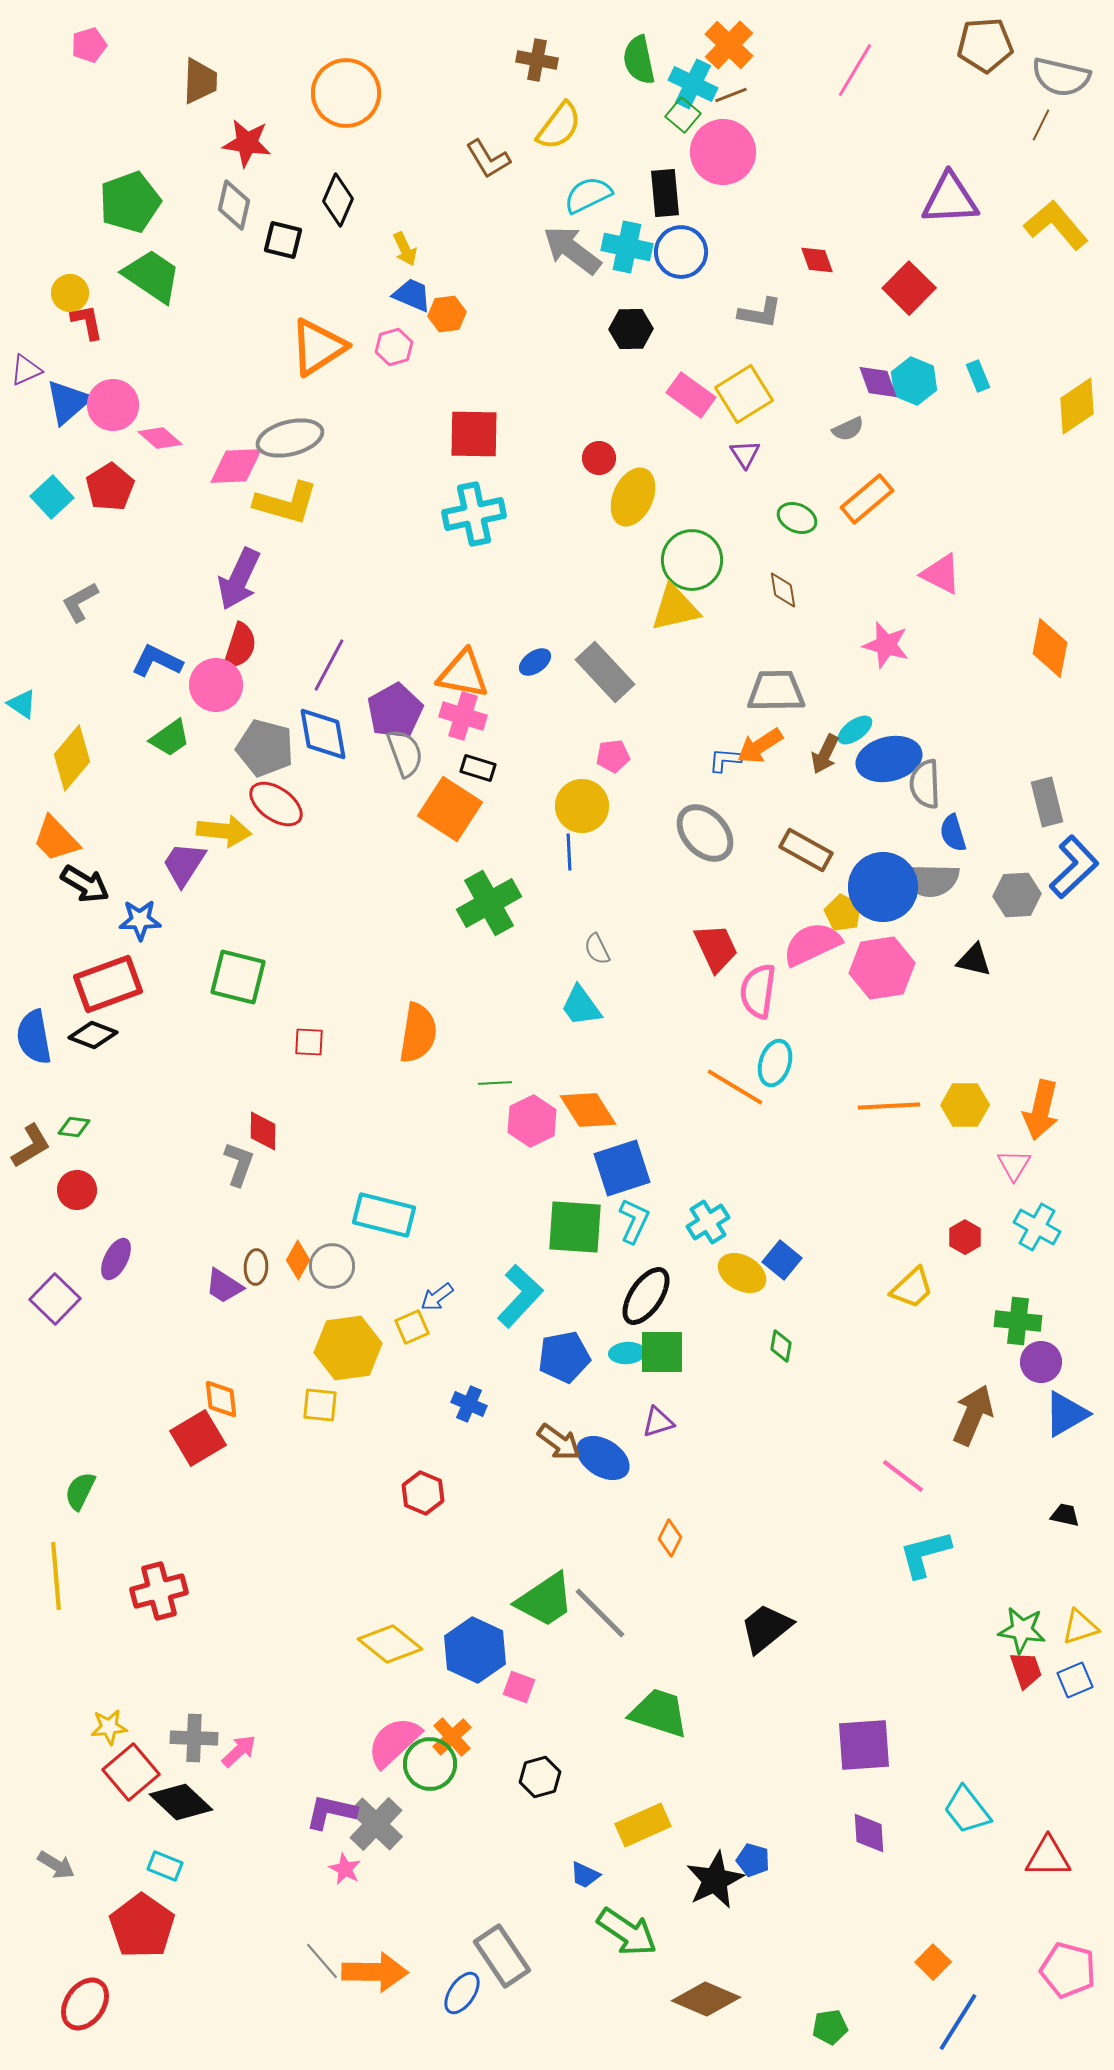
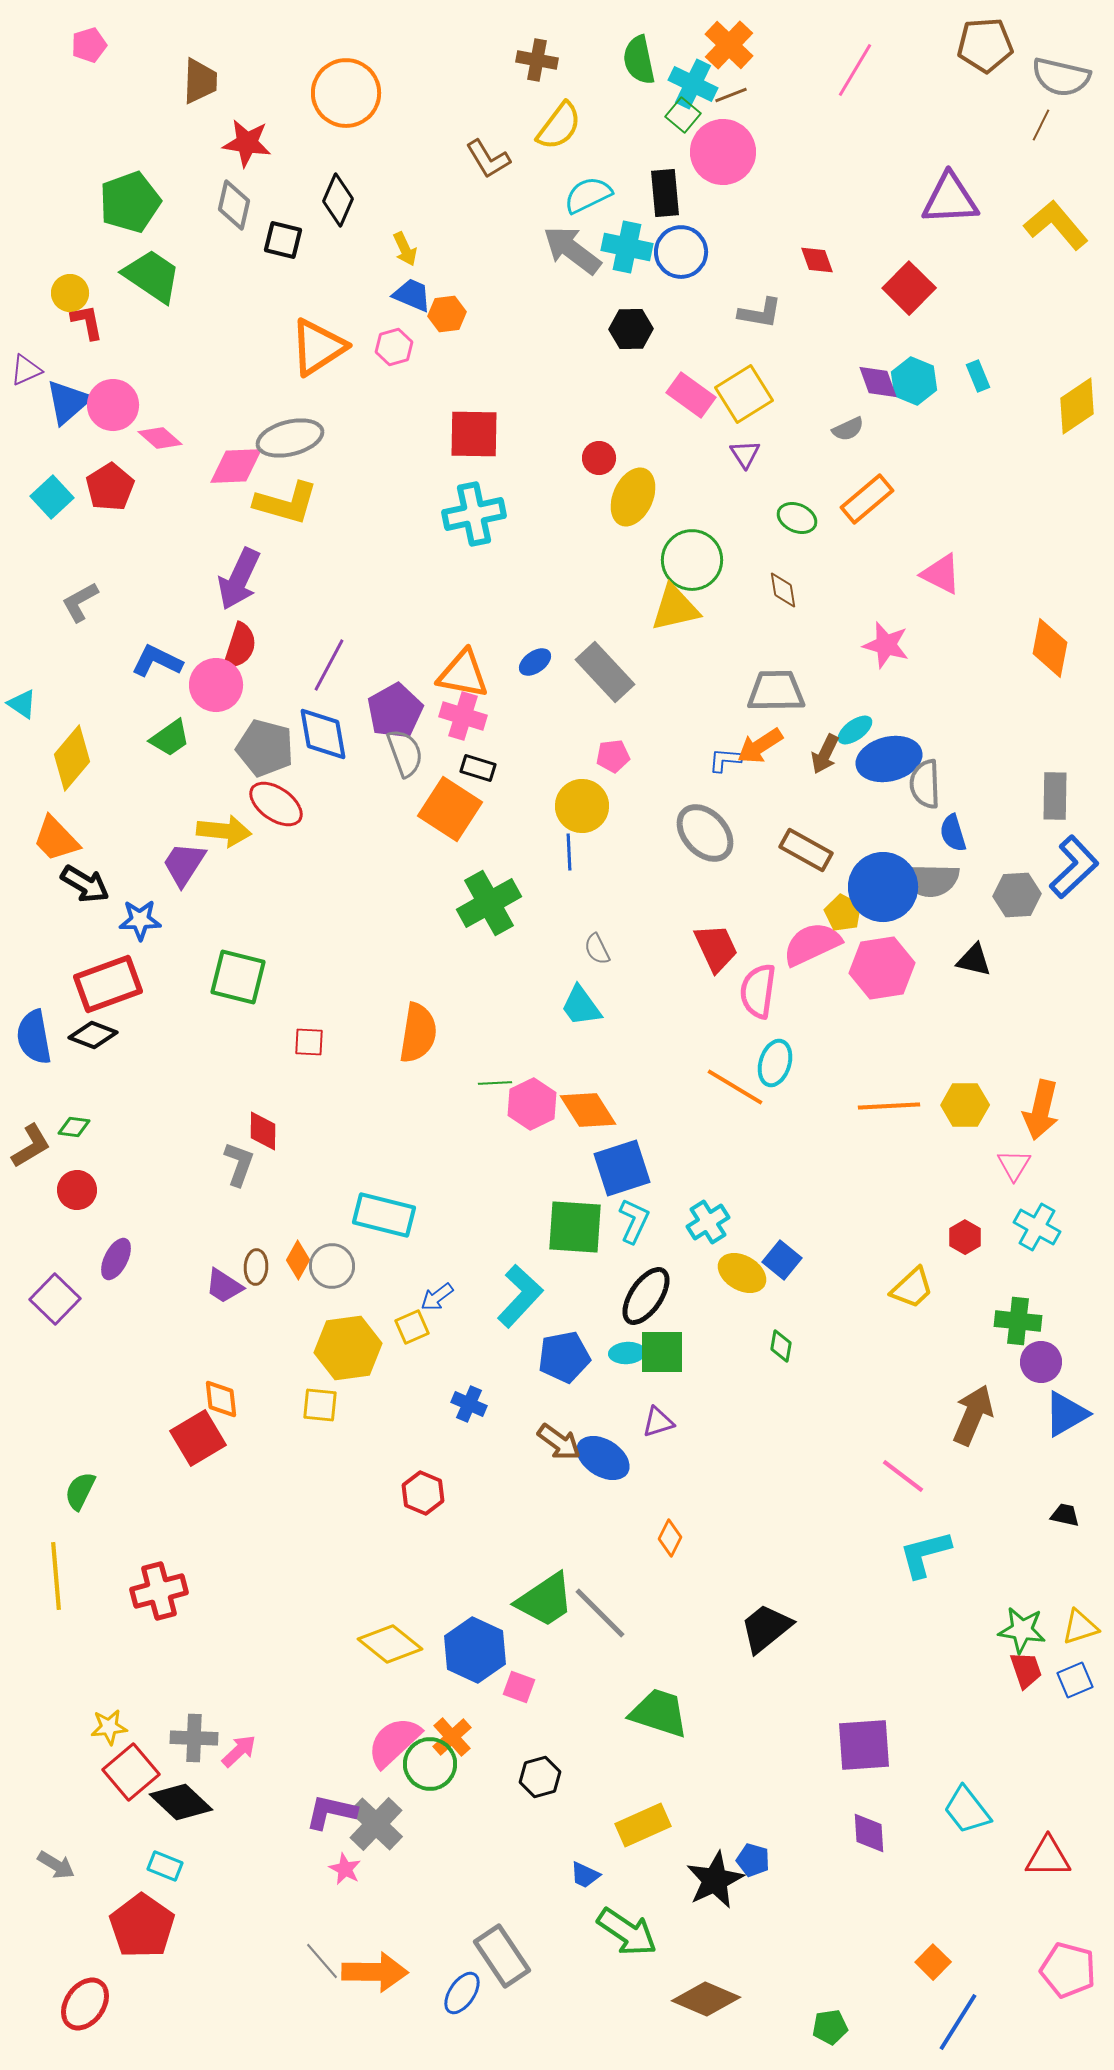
gray rectangle at (1047, 802): moved 8 px right, 6 px up; rotated 15 degrees clockwise
pink hexagon at (532, 1121): moved 17 px up
